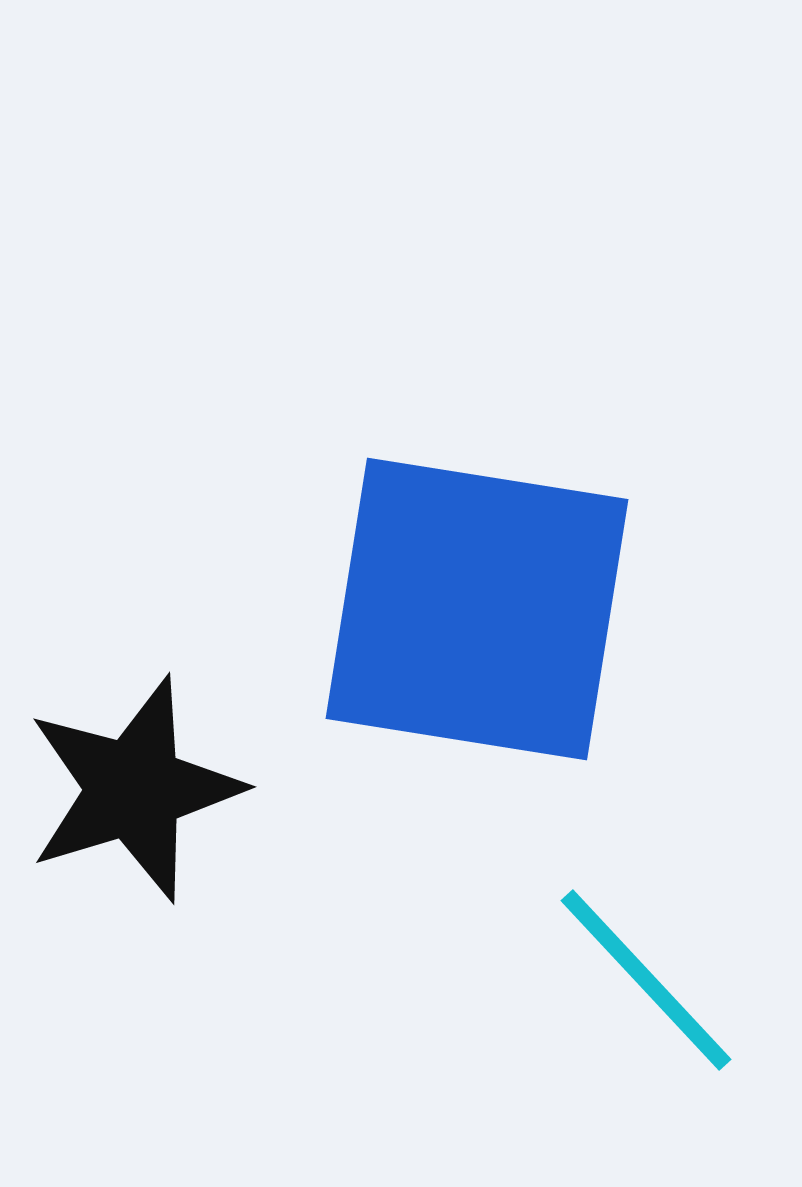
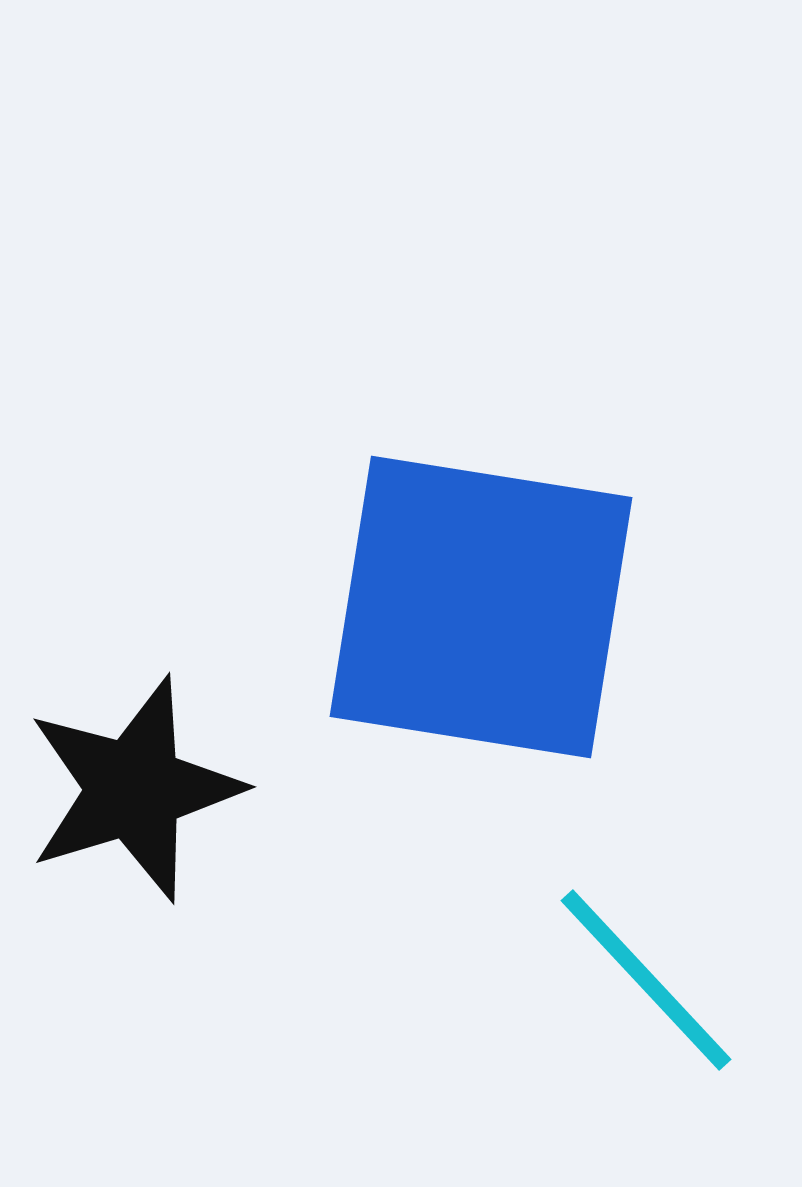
blue square: moved 4 px right, 2 px up
